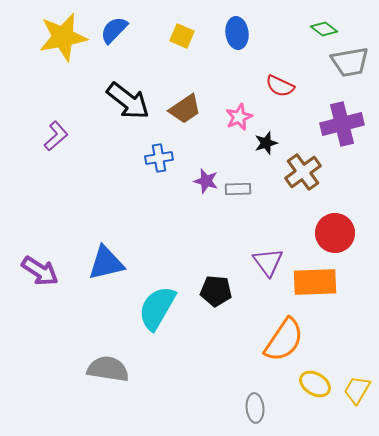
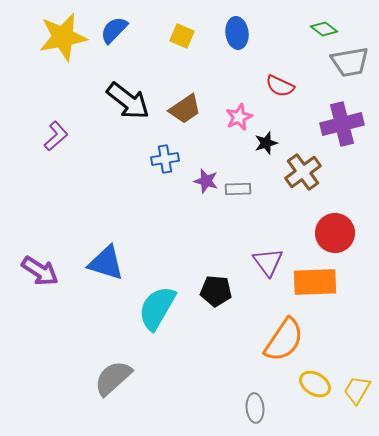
blue cross: moved 6 px right, 1 px down
blue triangle: rotated 30 degrees clockwise
gray semicircle: moved 5 px right, 9 px down; rotated 51 degrees counterclockwise
